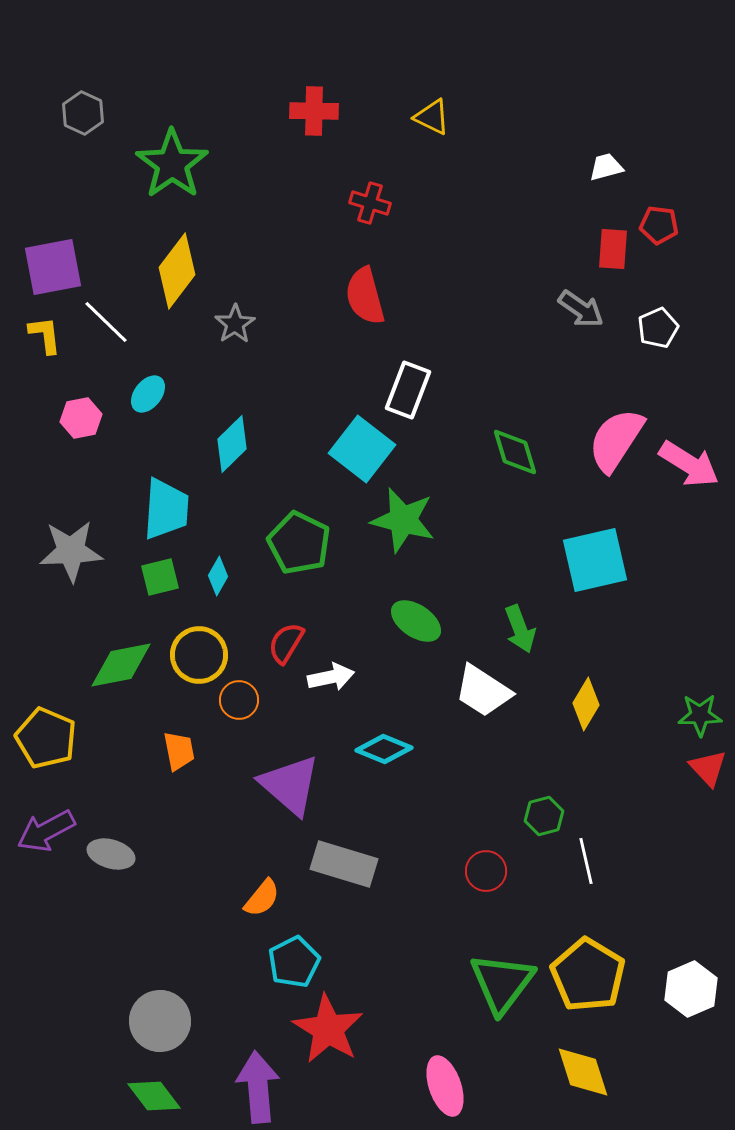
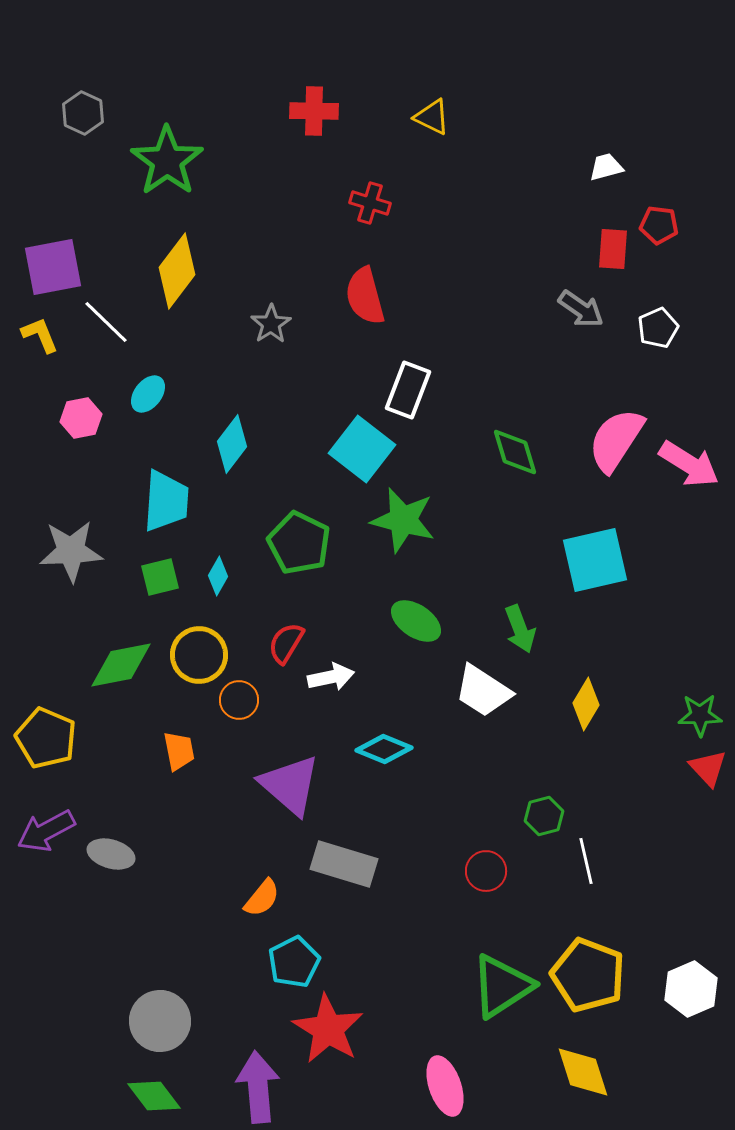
green star at (172, 164): moved 5 px left, 3 px up
gray star at (235, 324): moved 36 px right
yellow L-shape at (45, 335): moved 5 px left; rotated 15 degrees counterclockwise
cyan diamond at (232, 444): rotated 8 degrees counterclockwise
cyan trapezoid at (166, 509): moved 8 px up
yellow pentagon at (588, 975): rotated 10 degrees counterclockwise
green triangle at (502, 983): moved 3 px down; rotated 20 degrees clockwise
